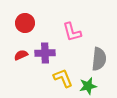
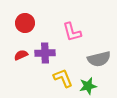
gray semicircle: rotated 70 degrees clockwise
